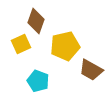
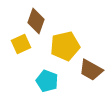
cyan pentagon: moved 9 px right
